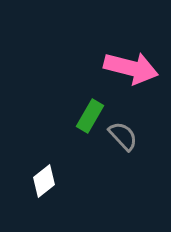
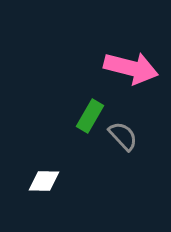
white diamond: rotated 40 degrees clockwise
